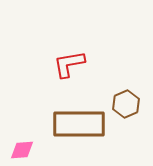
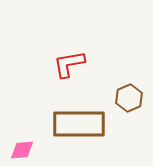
brown hexagon: moved 3 px right, 6 px up
